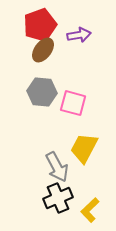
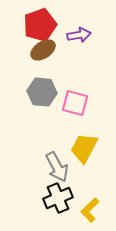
brown ellipse: rotated 20 degrees clockwise
pink square: moved 2 px right
